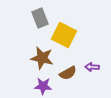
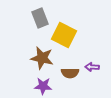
brown semicircle: moved 2 px right; rotated 30 degrees clockwise
